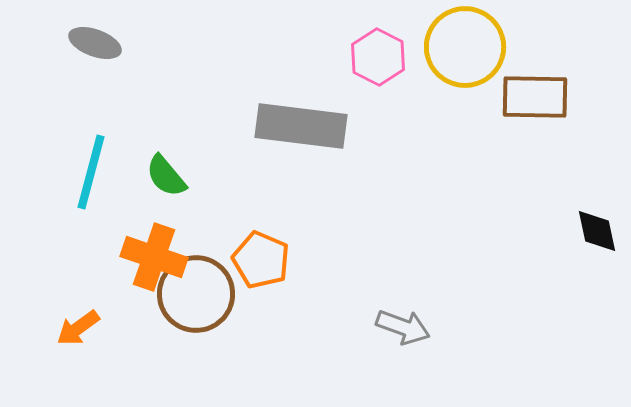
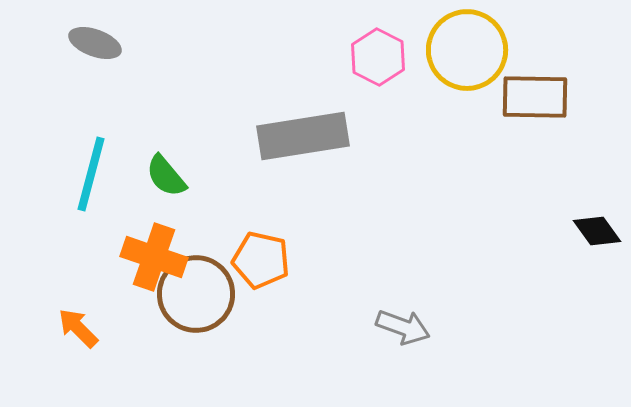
yellow circle: moved 2 px right, 3 px down
gray rectangle: moved 2 px right, 10 px down; rotated 16 degrees counterclockwise
cyan line: moved 2 px down
black diamond: rotated 24 degrees counterclockwise
orange pentagon: rotated 10 degrees counterclockwise
orange arrow: rotated 81 degrees clockwise
